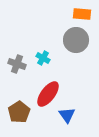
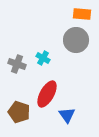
red ellipse: moved 1 px left; rotated 8 degrees counterclockwise
brown pentagon: rotated 20 degrees counterclockwise
